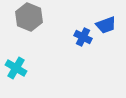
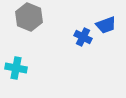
cyan cross: rotated 20 degrees counterclockwise
